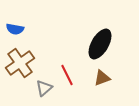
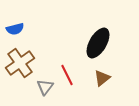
blue semicircle: rotated 24 degrees counterclockwise
black ellipse: moved 2 px left, 1 px up
brown triangle: rotated 18 degrees counterclockwise
gray triangle: moved 1 px right, 1 px up; rotated 12 degrees counterclockwise
